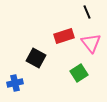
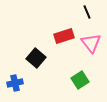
black square: rotated 12 degrees clockwise
green square: moved 1 px right, 7 px down
